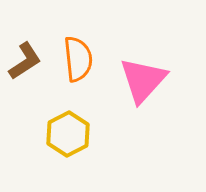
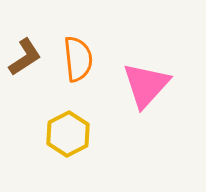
brown L-shape: moved 4 px up
pink triangle: moved 3 px right, 5 px down
